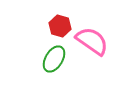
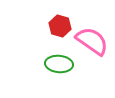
green ellipse: moved 5 px right, 5 px down; rotated 64 degrees clockwise
